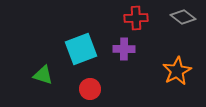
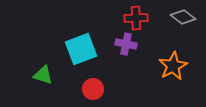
purple cross: moved 2 px right, 5 px up; rotated 10 degrees clockwise
orange star: moved 4 px left, 5 px up
red circle: moved 3 px right
